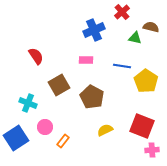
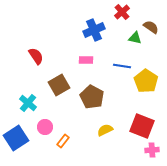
brown semicircle: rotated 21 degrees clockwise
cyan cross: rotated 18 degrees clockwise
